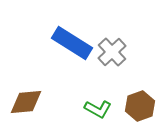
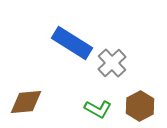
gray cross: moved 11 px down
brown hexagon: rotated 8 degrees counterclockwise
